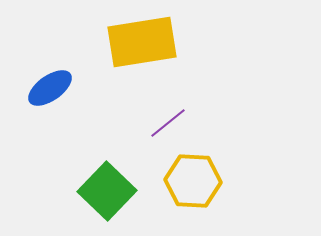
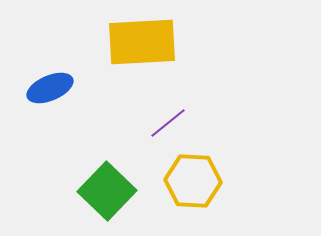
yellow rectangle: rotated 6 degrees clockwise
blue ellipse: rotated 12 degrees clockwise
